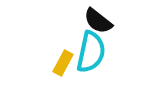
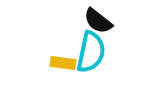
yellow rectangle: rotated 70 degrees clockwise
